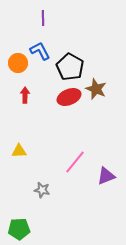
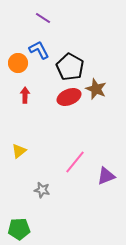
purple line: rotated 56 degrees counterclockwise
blue L-shape: moved 1 px left, 1 px up
yellow triangle: rotated 35 degrees counterclockwise
